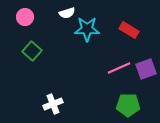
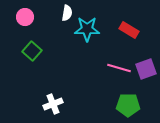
white semicircle: rotated 63 degrees counterclockwise
pink line: rotated 40 degrees clockwise
